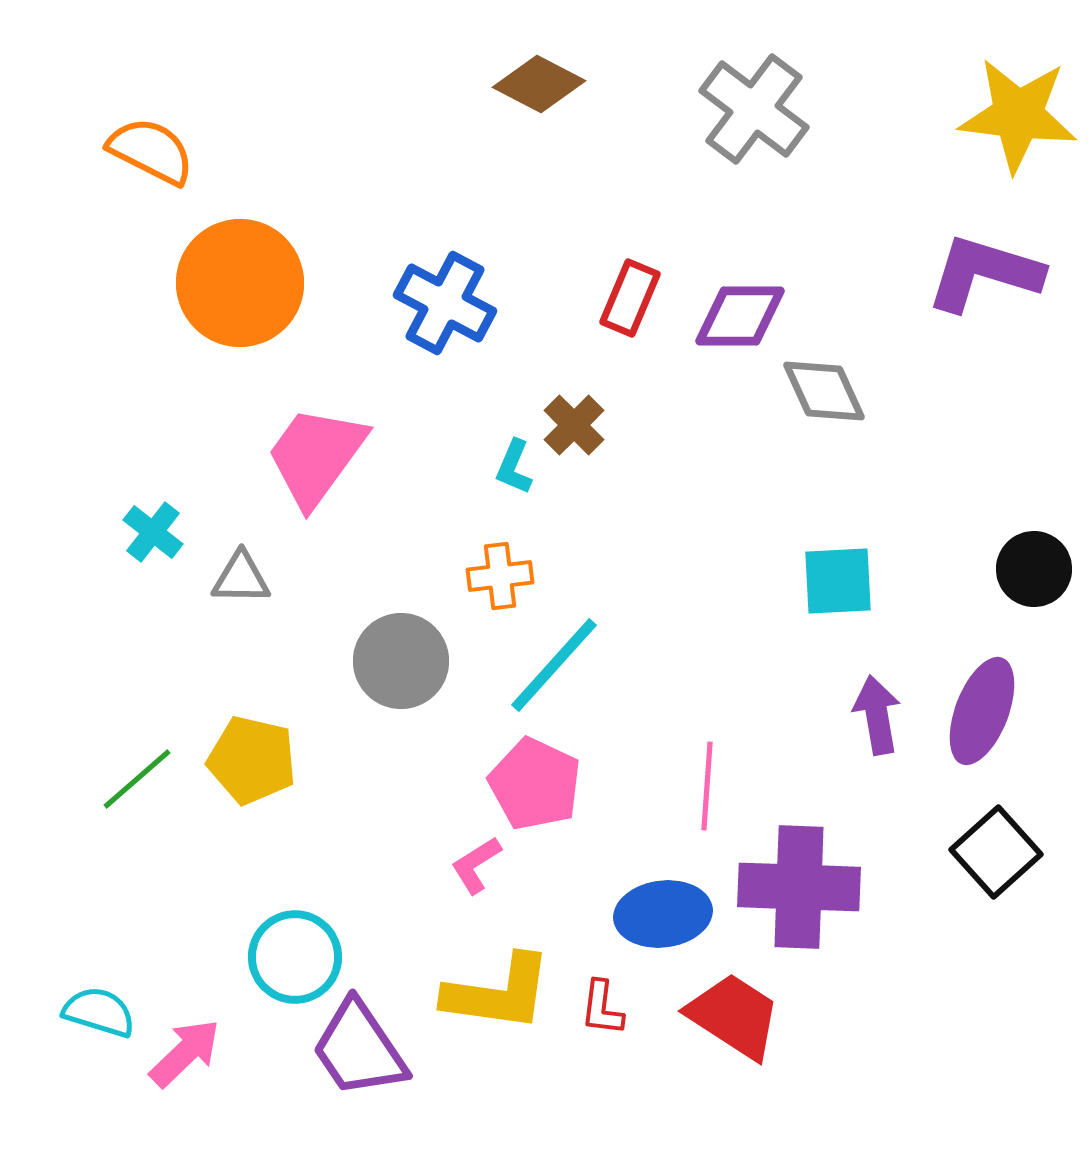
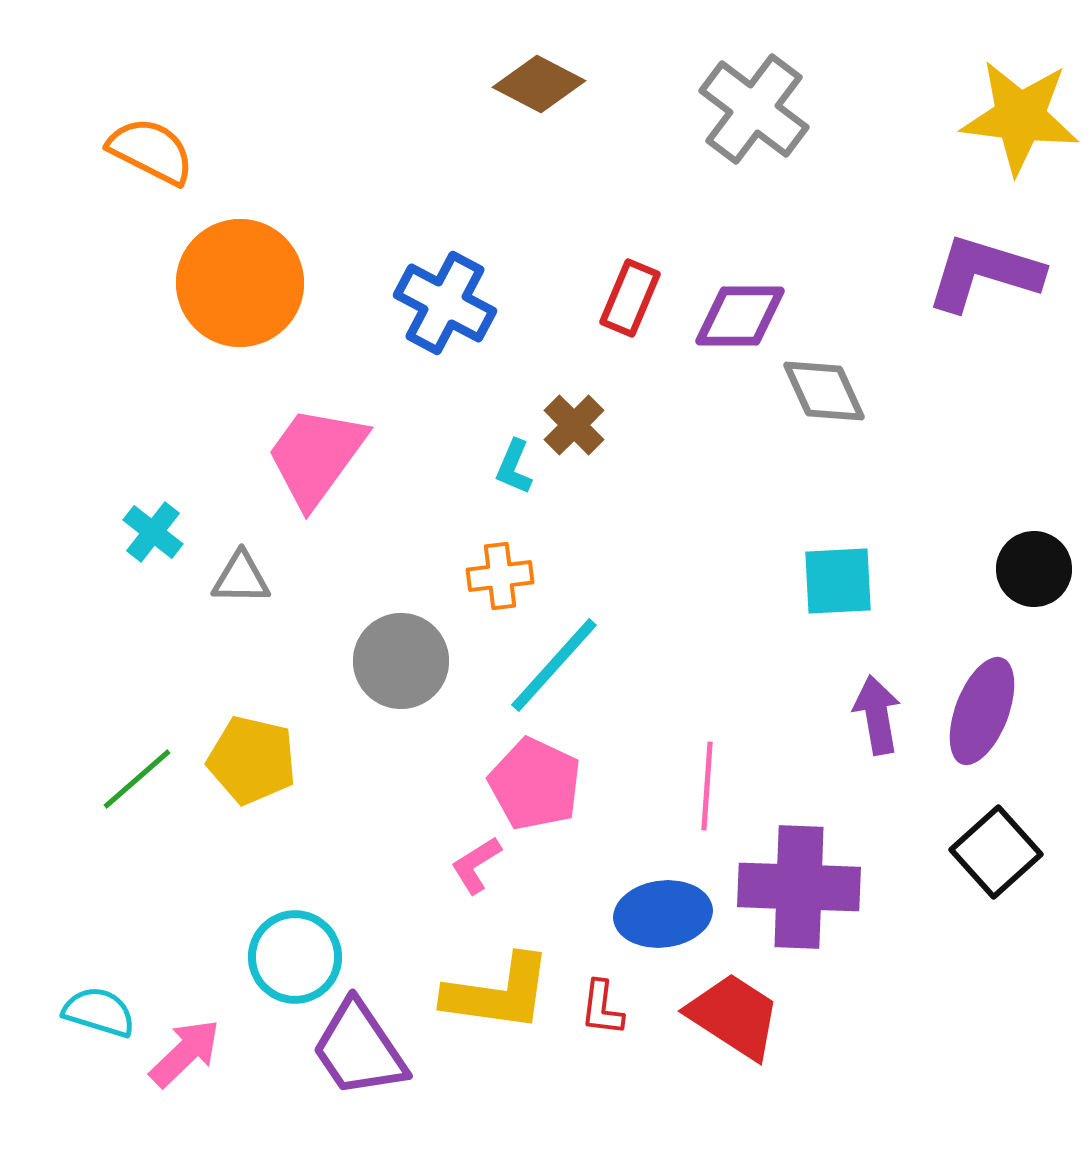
yellow star: moved 2 px right, 2 px down
